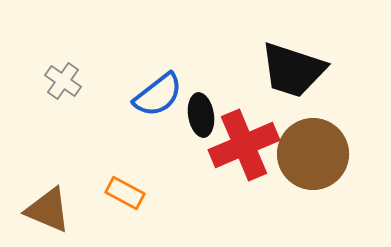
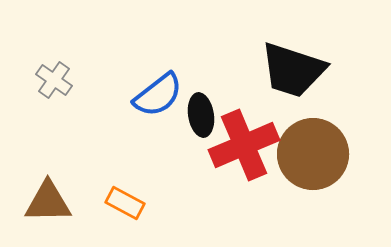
gray cross: moved 9 px left, 1 px up
orange rectangle: moved 10 px down
brown triangle: moved 8 px up; rotated 24 degrees counterclockwise
